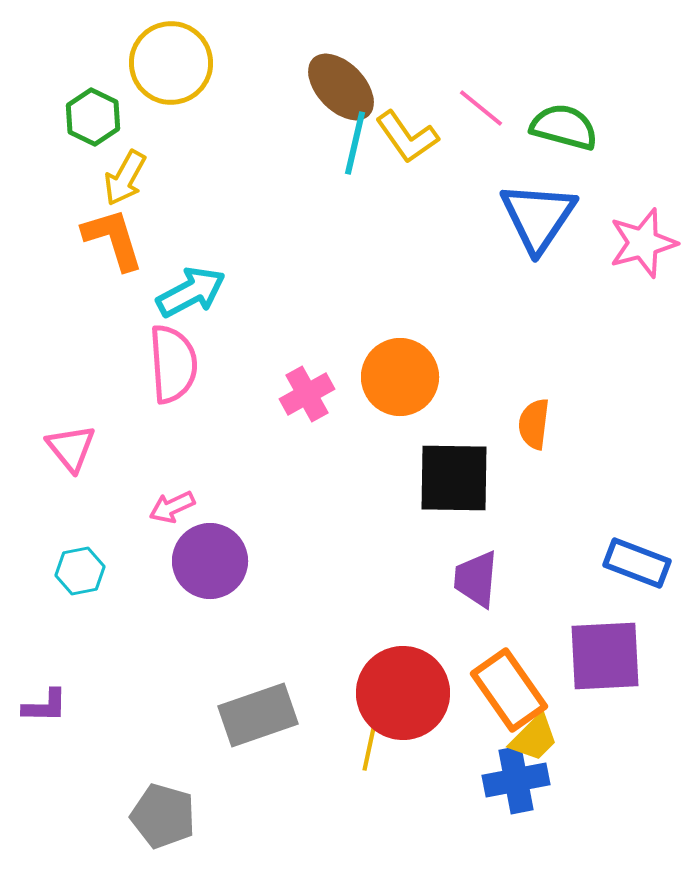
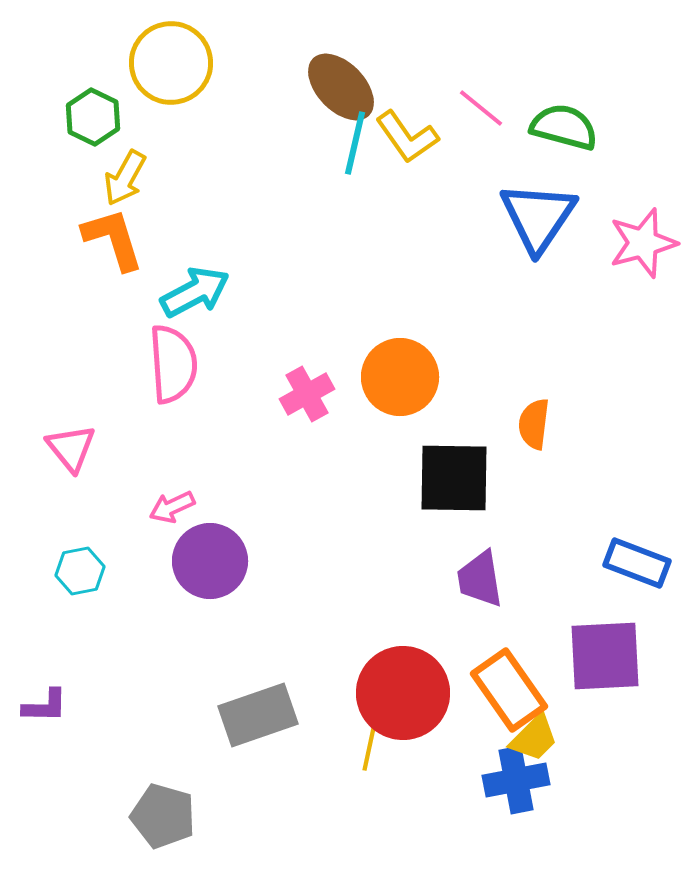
cyan arrow: moved 4 px right
purple trapezoid: moved 4 px right; rotated 14 degrees counterclockwise
